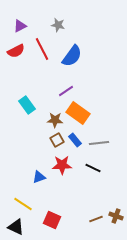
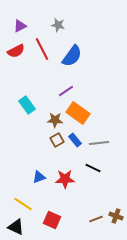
red star: moved 3 px right, 14 px down
